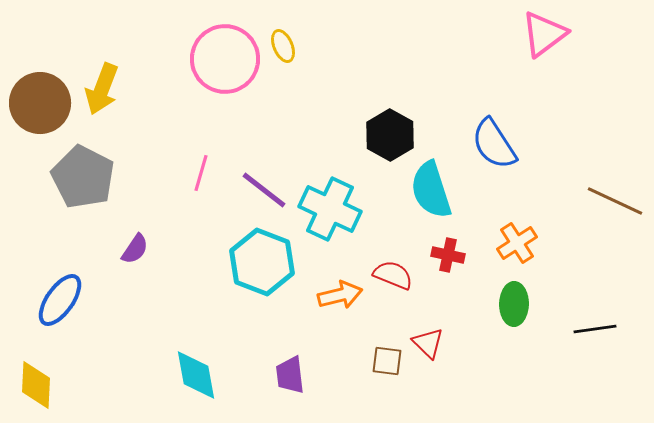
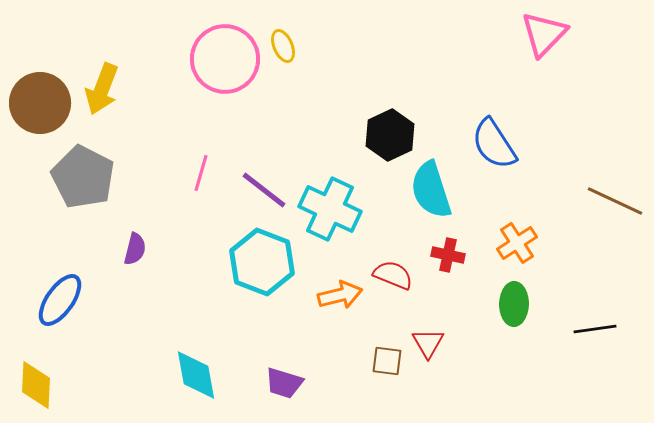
pink triangle: rotated 9 degrees counterclockwise
black hexagon: rotated 6 degrees clockwise
purple semicircle: rotated 20 degrees counterclockwise
red triangle: rotated 16 degrees clockwise
purple trapezoid: moved 6 px left, 8 px down; rotated 66 degrees counterclockwise
